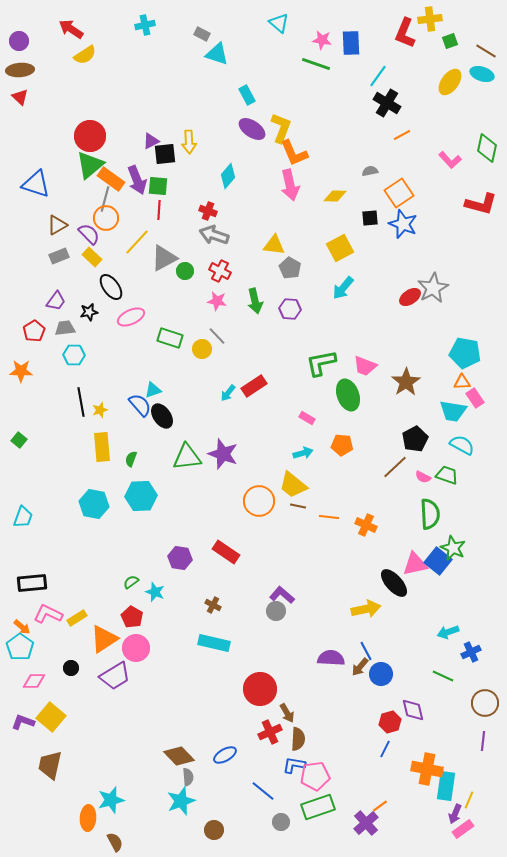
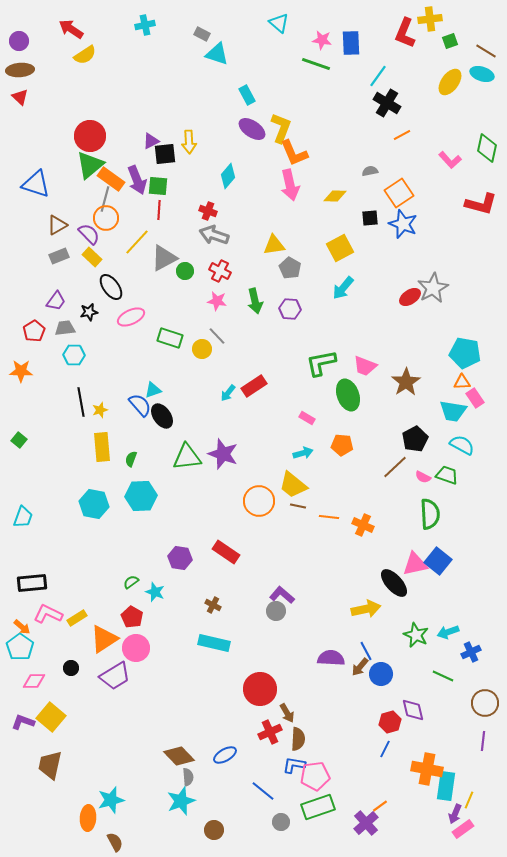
yellow triangle at (274, 245): rotated 15 degrees counterclockwise
orange cross at (366, 525): moved 3 px left
green star at (453, 548): moved 37 px left, 87 px down
